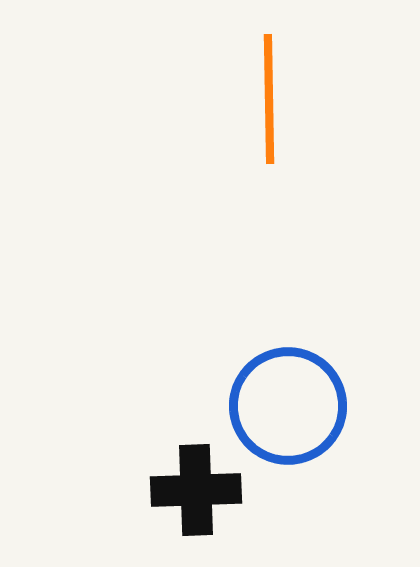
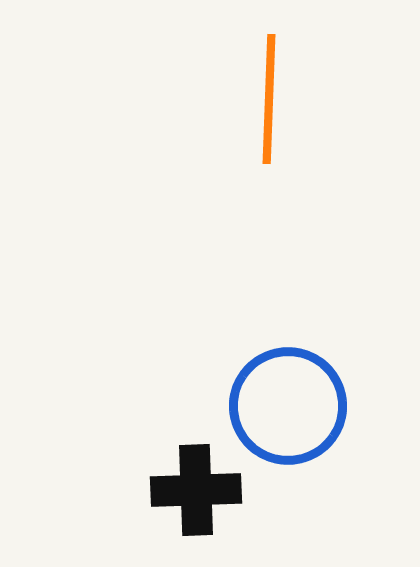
orange line: rotated 3 degrees clockwise
